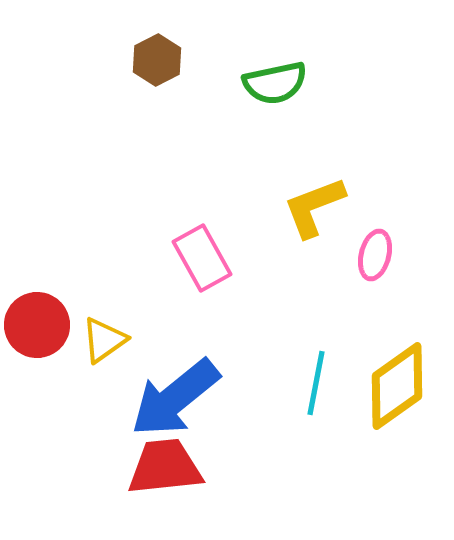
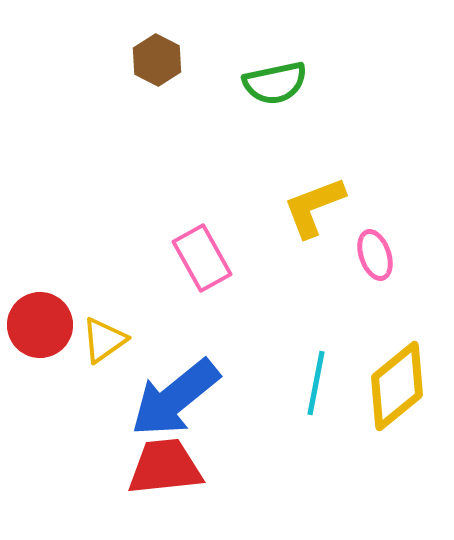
brown hexagon: rotated 6 degrees counterclockwise
pink ellipse: rotated 33 degrees counterclockwise
red circle: moved 3 px right
yellow diamond: rotated 4 degrees counterclockwise
